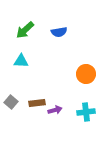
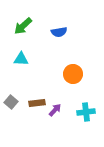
green arrow: moved 2 px left, 4 px up
cyan triangle: moved 2 px up
orange circle: moved 13 px left
purple arrow: rotated 32 degrees counterclockwise
